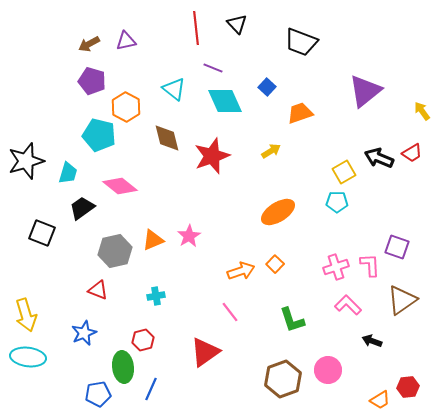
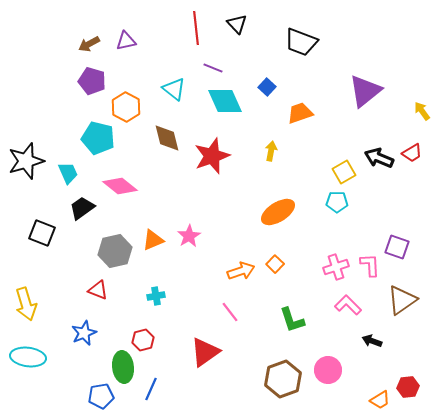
cyan pentagon at (99, 135): moved 1 px left, 3 px down
yellow arrow at (271, 151): rotated 48 degrees counterclockwise
cyan trapezoid at (68, 173): rotated 40 degrees counterclockwise
yellow arrow at (26, 315): moved 11 px up
blue pentagon at (98, 394): moved 3 px right, 2 px down
